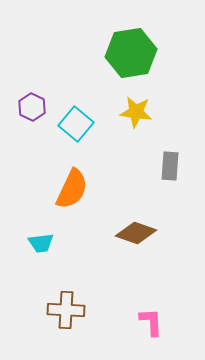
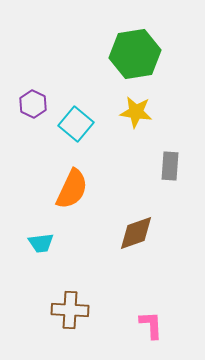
green hexagon: moved 4 px right, 1 px down
purple hexagon: moved 1 px right, 3 px up
brown diamond: rotated 39 degrees counterclockwise
brown cross: moved 4 px right
pink L-shape: moved 3 px down
